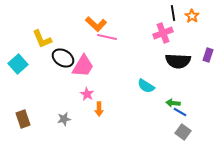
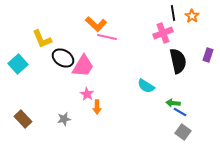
black semicircle: rotated 105 degrees counterclockwise
orange arrow: moved 2 px left, 2 px up
brown rectangle: rotated 24 degrees counterclockwise
